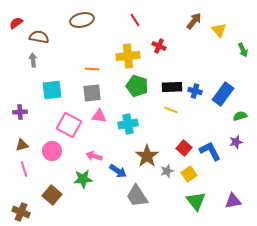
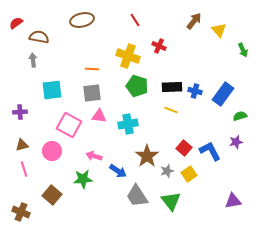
yellow cross: rotated 25 degrees clockwise
green triangle: moved 25 px left
